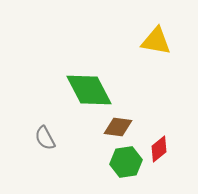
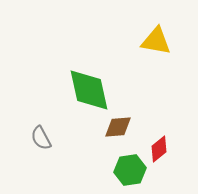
green diamond: rotated 15 degrees clockwise
brown diamond: rotated 12 degrees counterclockwise
gray semicircle: moved 4 px left
green hexagon: moved 4 px right, 8 px down
